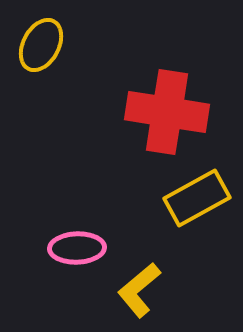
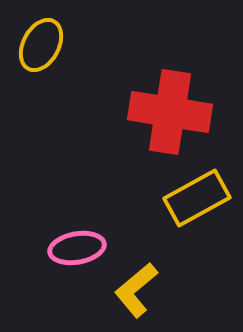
red cross: moved 3 px right
pink ellipse: rotated 8 degrees counterclockwise
yellow L-shape: moved 3 px left
